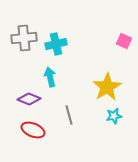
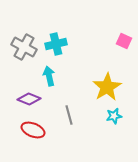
gray cross: moved 9 px down; rotated 35 degrees clockwise
cyan arrow: moved 1 px left, 1 px up
